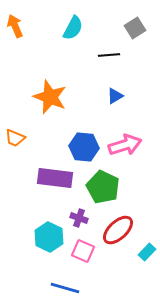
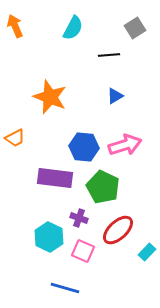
orange trapezoid: rotated 50 degrees counterclockwise
